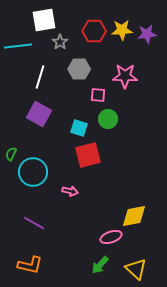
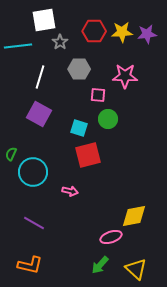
yellow star: moved 2 px down
